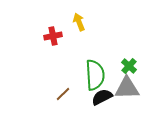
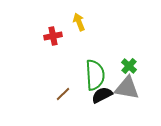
gray triangle: rotated 12 degrees clockwise
black semicircle: moved 2 px up
